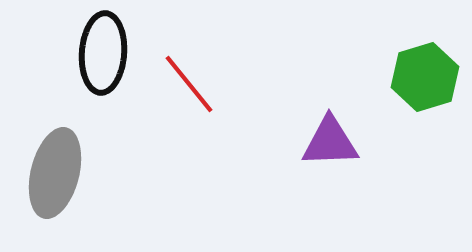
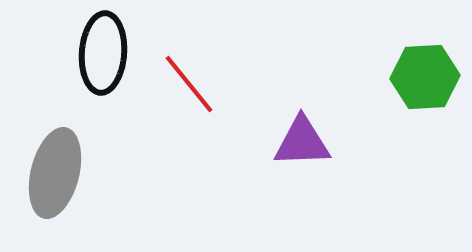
green hexagon: rotated 14 degrees clockwise
purple triangle: moved 28 px left
